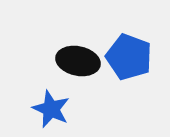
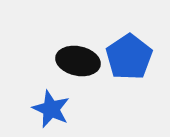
blue pentagon: rotated 18 degrees clockwise
